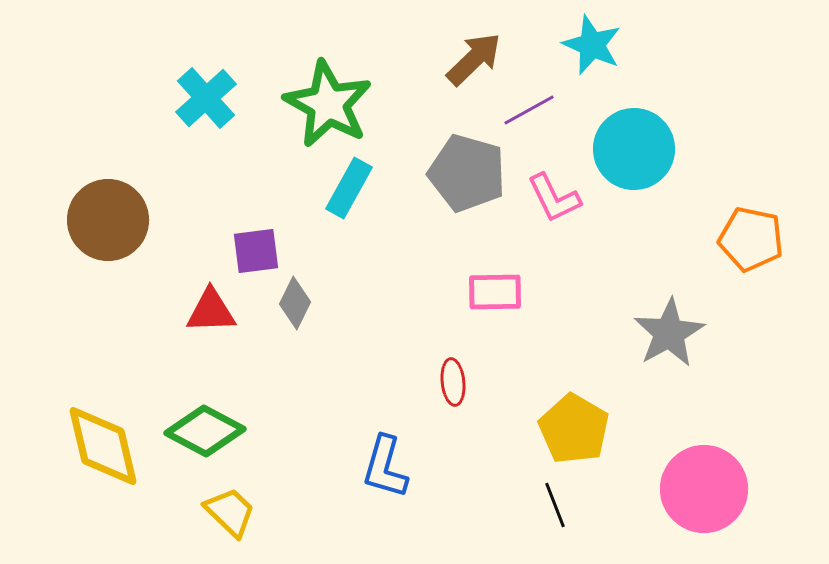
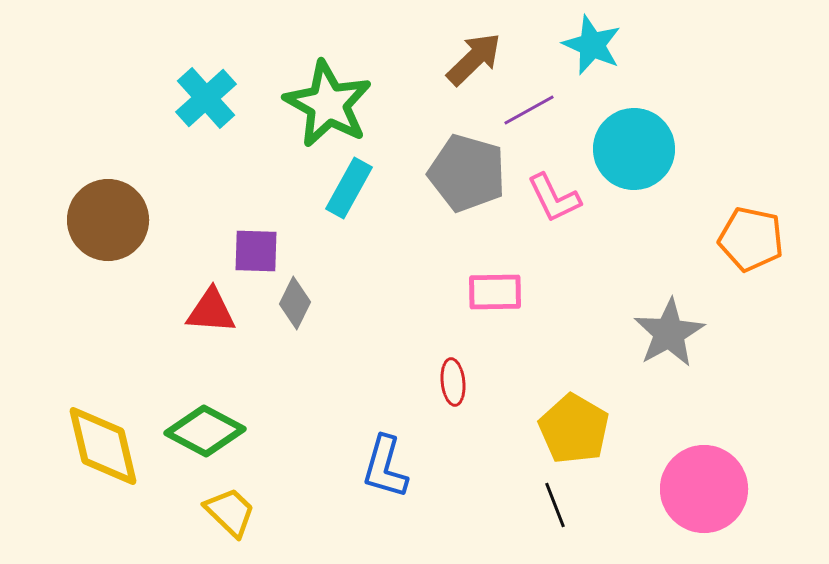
purple square: rotated 9 degrees clockwise
red triangle: rotated 6 degrees clockwise
